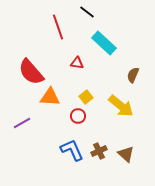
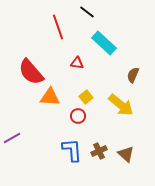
yellow arrow: moved 1 px up
purple line: moved 10 px left, 15 px down
blue L-shape: rotated 20 degrees clockwise
